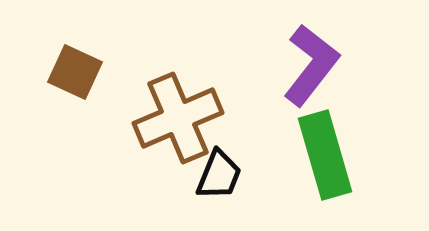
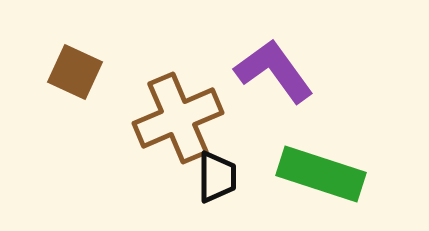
purple L-shape: moved 37 px left, 6 px down; rotated 74 degrees counterclockwise
green rectangle: moved 4 px left, 19 px down; rotated 56 degrees counterclockwise
black trapezoid: moved 2 px left, 2 px down; rotated 22 degrees counterclockwise
